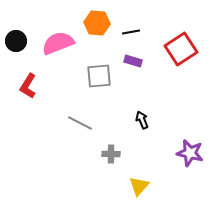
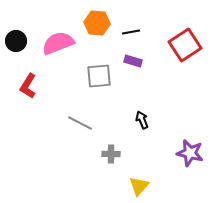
red square: moved 4 px right, 4 px up
